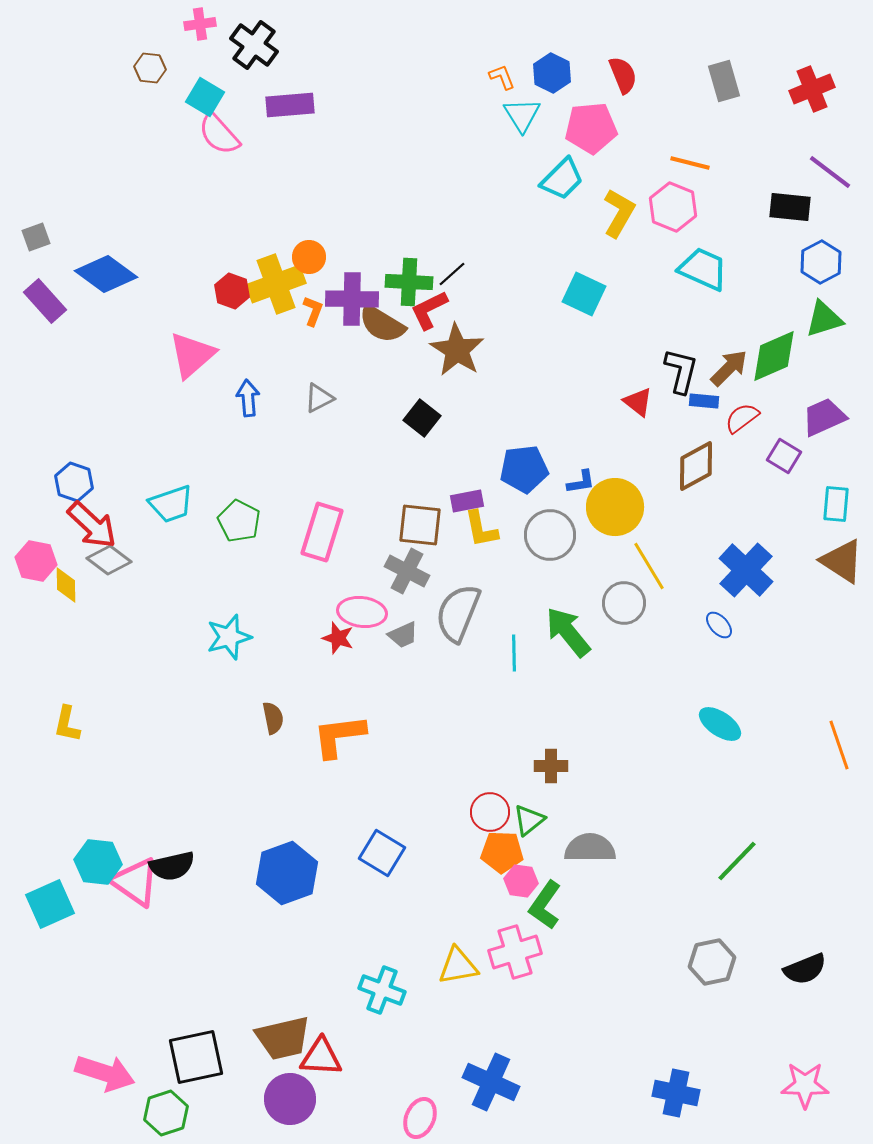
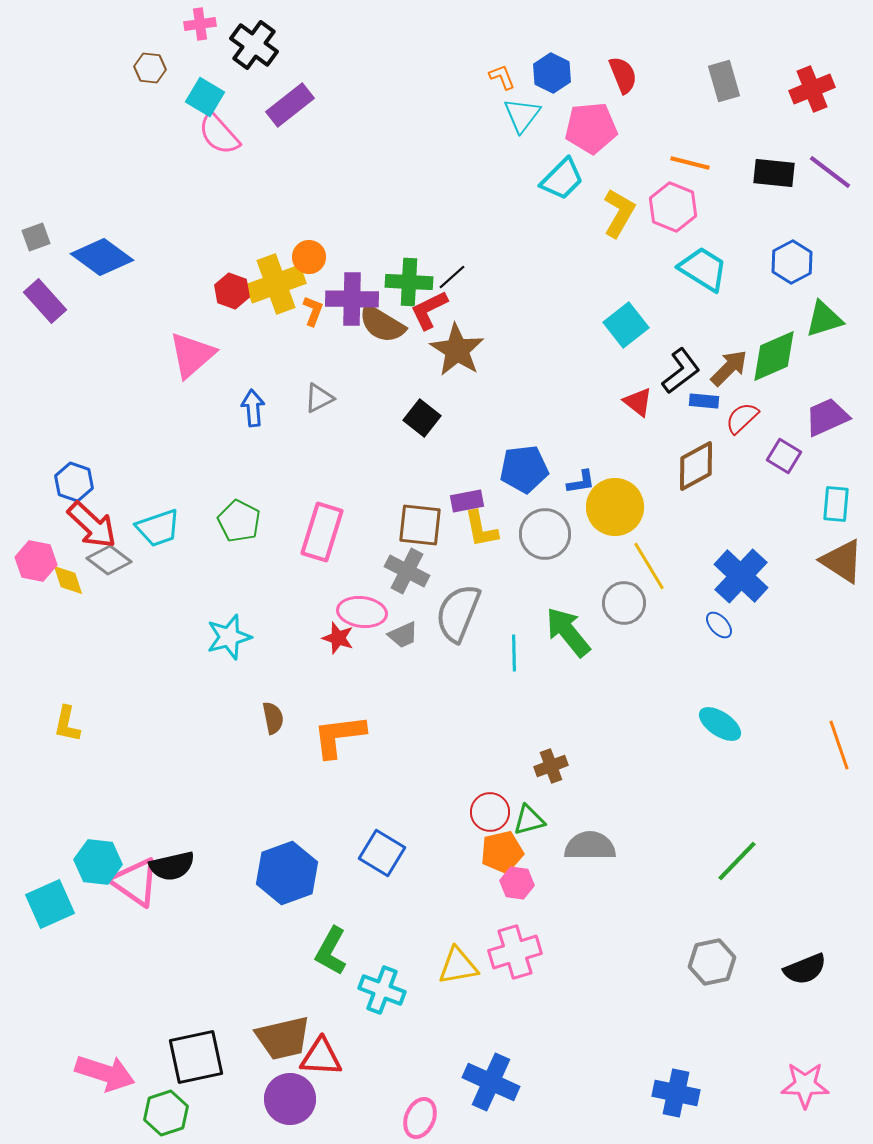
purple rectangle at (290, 105): rotated 33 degrees counterclockwise
cyan triangle at (522, 115): rotated 9 degrees clockwise
black rectangle at (790, 207): moved 16 px left, 34 px up
blue hexagon at (821, 262): moved 29 px left
cyan trapezoid at (703, 269): rotated 8 degrees clockwise
blue diamond at (106, 274): moved 4 px left, 17 px up
black line at (452, 274): moved 3 px down
cyan square at (584, 294): moved 42 px right, 31 px down; rotated 27 degrees clockwise
black L-shape at (681, 371): rotated 39 degrees clockwise
blue arrow at (248, 398): moved 5 px right, 10 px down
purple trapezoid at (824, 417): moved 3 px right
red semicircle at (742, 418): rotated 6 degrees counterclockwise
cyan trapezoid at (171, 504): moved 13 px left, 24 px down
gray circle at (550, 535): moved 5 px left, 1 px up
blue cross at (746, 570): moved 5 px left, 6 px down
yellow diamond at (66, 585): moved 2 px right, 5 px up; rotated 18 degrees counterclockwise
brown cross at (551, 766): rotated 20 degrees counterclockwise
green triangle at (529, 820): rotated 24 degrees clockwise
gray semicircle at (590, 848): moved 2 px up
orange pentagon at (502, 852): rotated 15 degrees counterclockwise
pink hexagon at (521, 881): moved 4 px left, 2 px down
green L-shape at (545, 905): moved 214 px left, 46 px down; rotated 6 degrees counterclockwise
